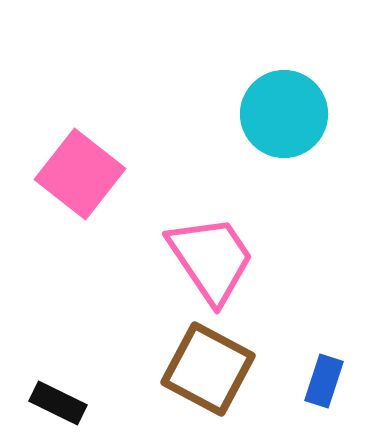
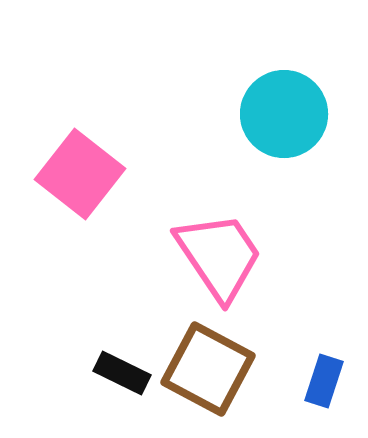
pink trapezoid: moved 8 px right, 3 px up
black rectangle: moved 64 px right, 30 px up
